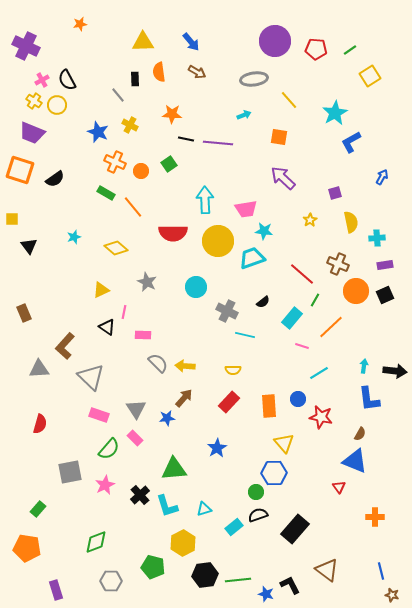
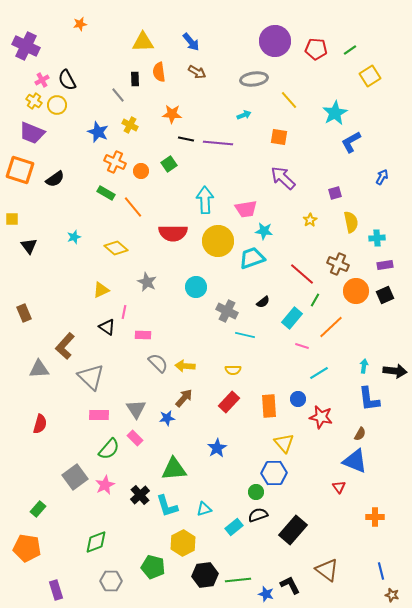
pink rectangle at (99, 415): rotated 18 degrees counterclockwise
gray square at (70, 472): moved 5 px right, 5 px down; rotated 25 degrees counterclockwise
black rectangle at (295, 529): moved 2 px left, 1 px down
